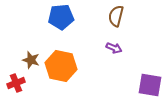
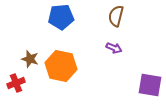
brown star: moved 1 px left, 1 px up
